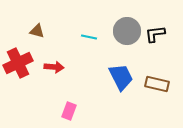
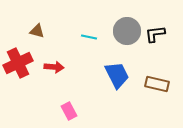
blue trapezoid: moved 4 px left, 2 px up
pink rectangle: rotated 48 degrees counterclockwise
